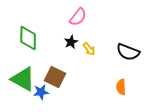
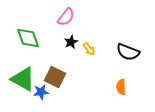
pink semicircle: moved 12 px left
green diamond: rotated 20 degrees counterclockwise
